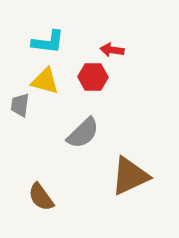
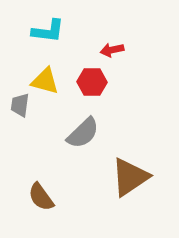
cyan L-shape: moved 11 px up
red arrow: rotated 20 degrees counterclockwise
red hexagon: moved 1 px left, 5 px down
brown triangle: moved 1 px down; rotated 9 degrees counterclockwise
